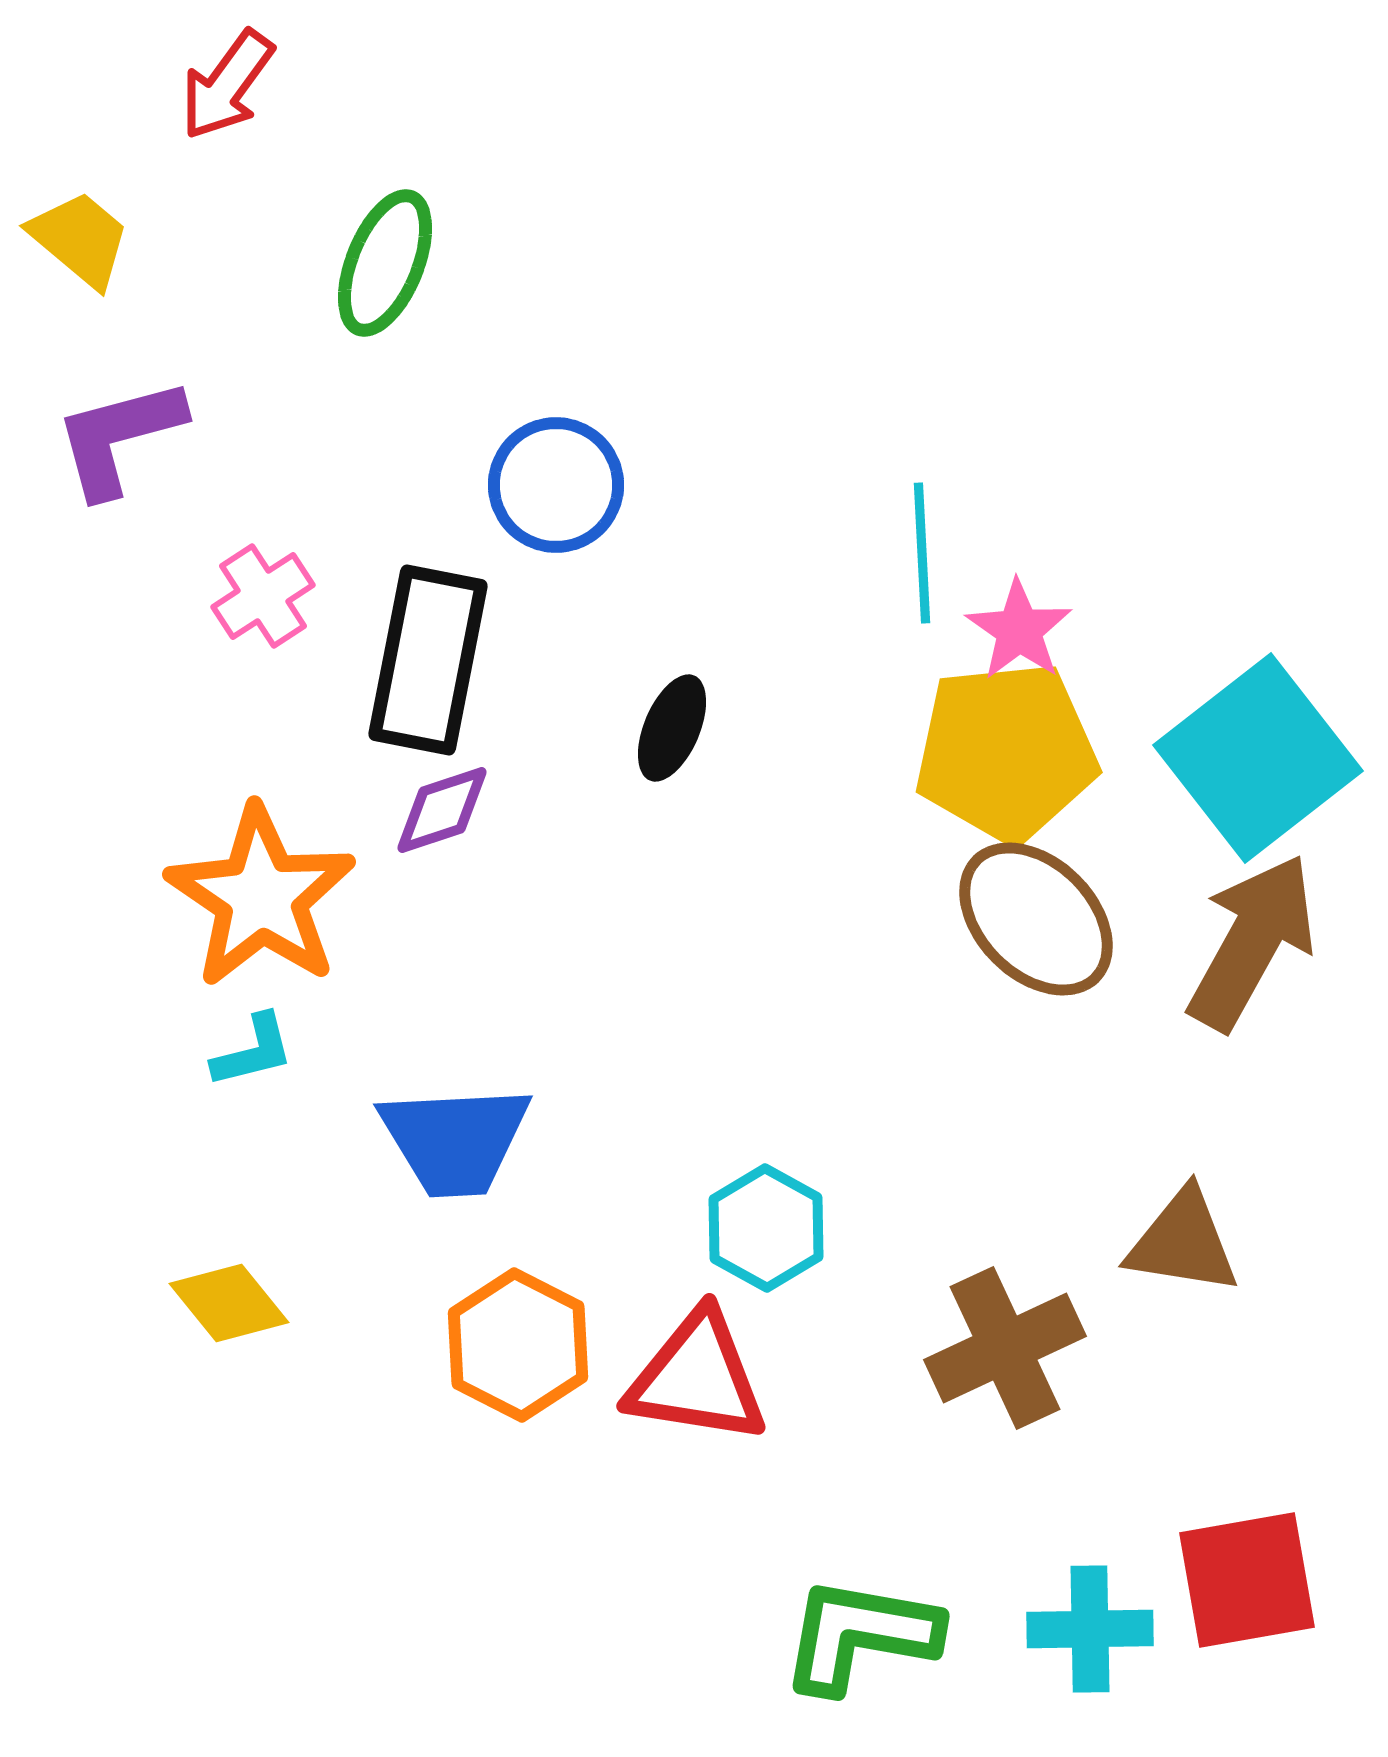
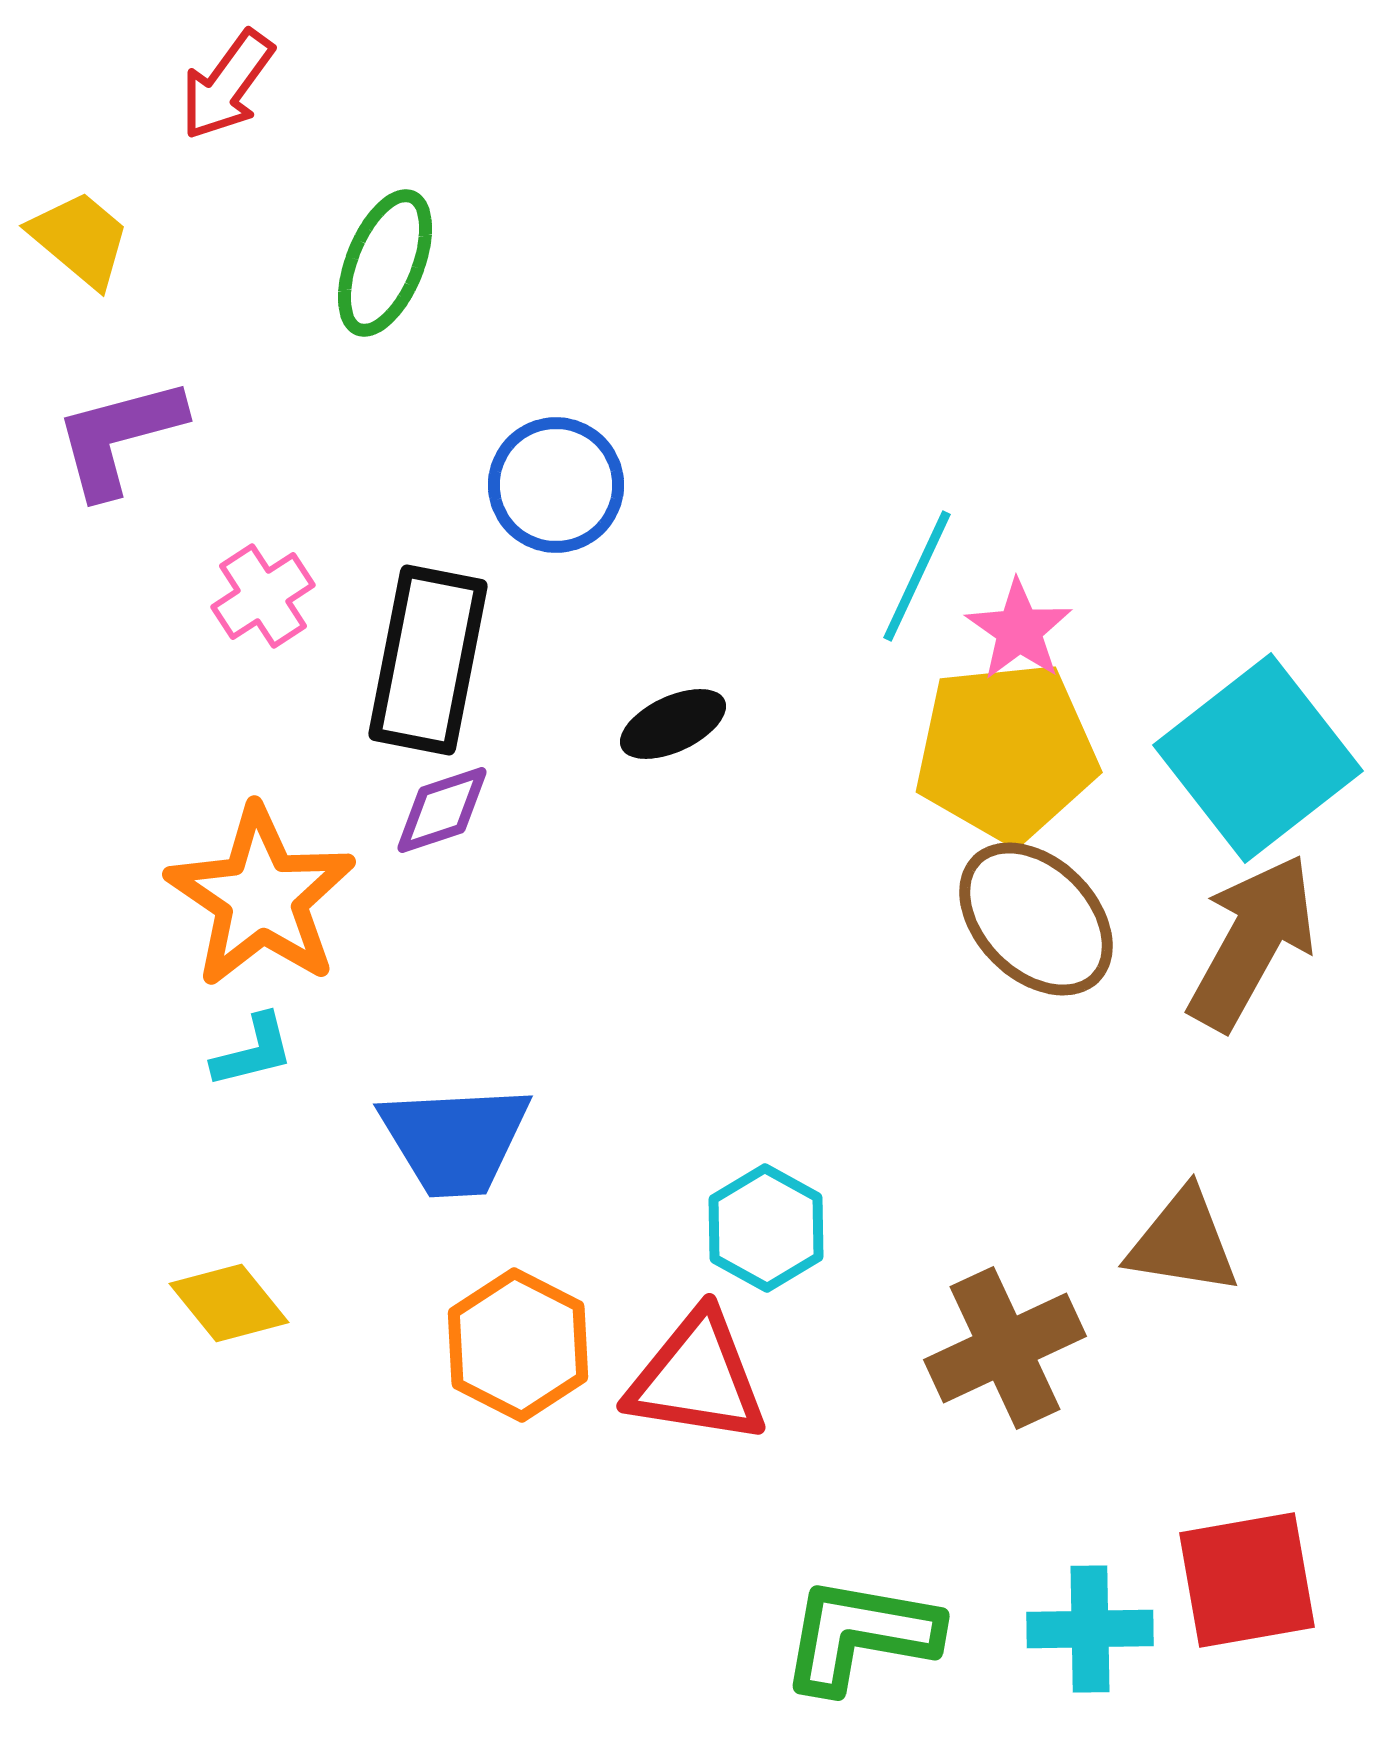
cyan line: moved 5 px left, 23 px down; rotated 28 degrees clockwise
black ellipse: moved 1 px right, 4 px up; rotated 42 degrees clockwise
